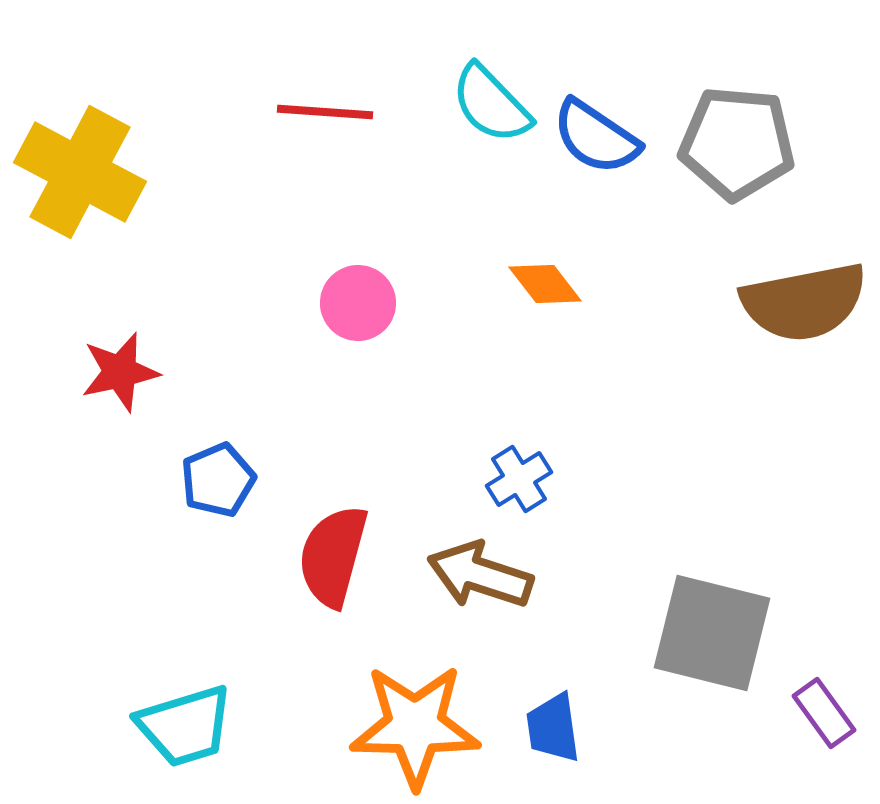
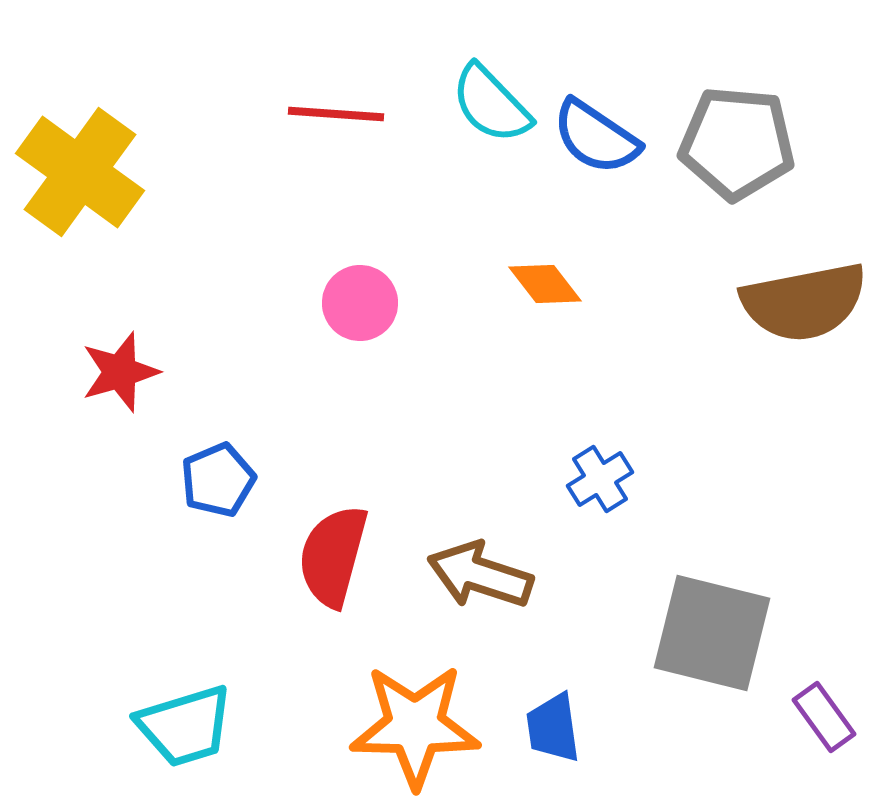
red line: moved 11 px right, 2 px down
yellow cross: rotated 8 degrees clockwise
pink circle: moved 2 px right
red star: rotated 4 degrees counterclockwise
blue cross: moved 81 px right
purple rectangle: moved 4 px down
